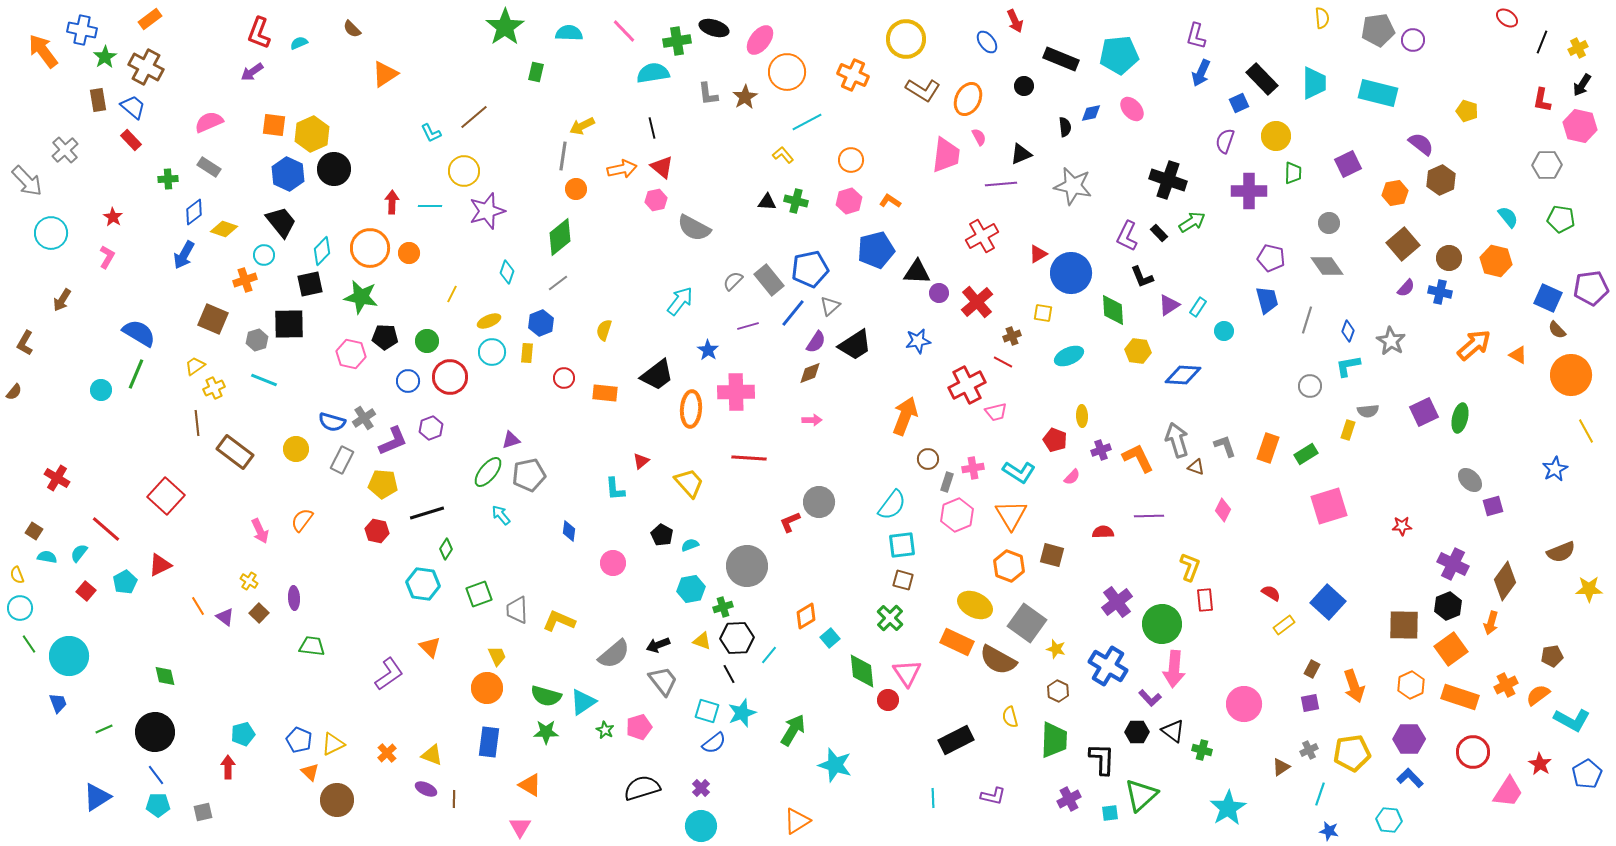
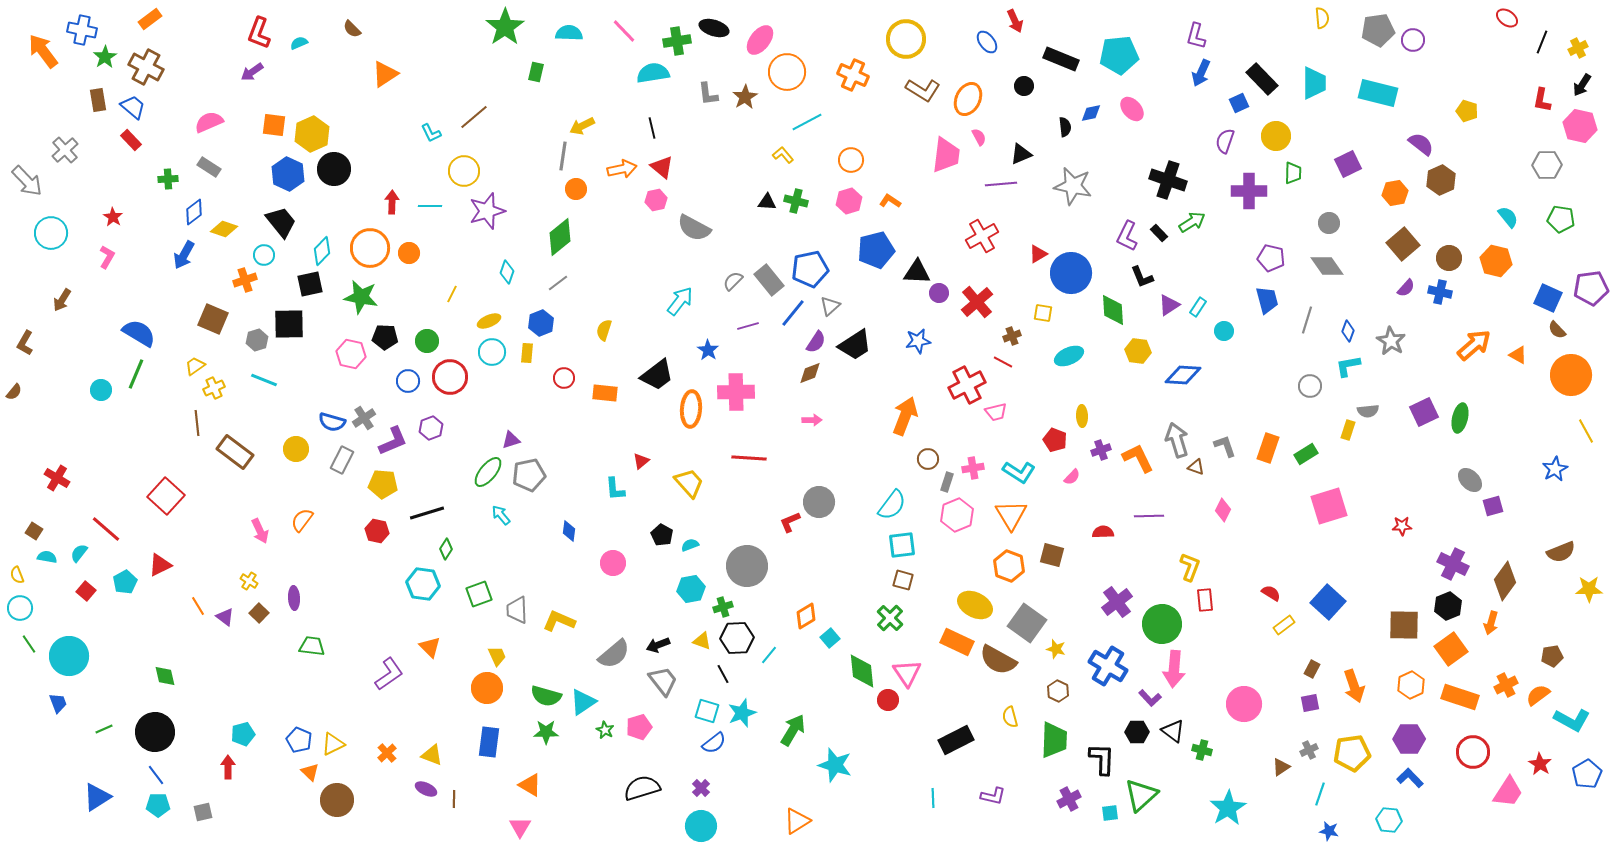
black line at (729, 674): moved 6 px left
